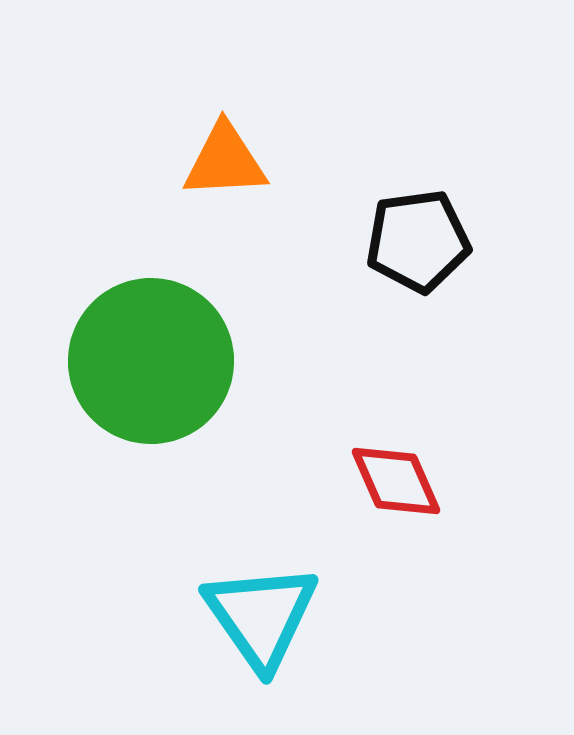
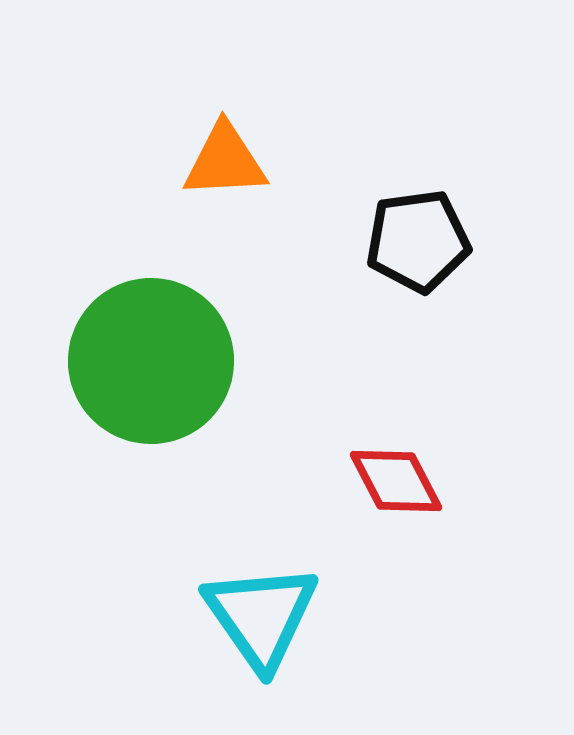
red diamond: rotated 4 degrees counterclockwise
